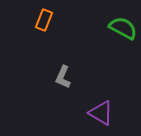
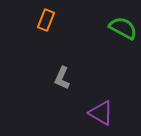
orange rectangle: moved 2 px right
gray L-shape: moved 1 px left, 1 px down
